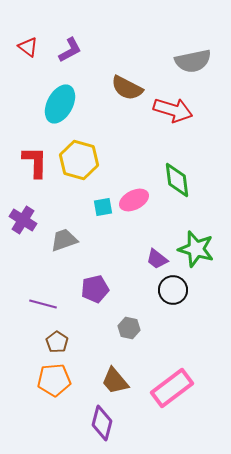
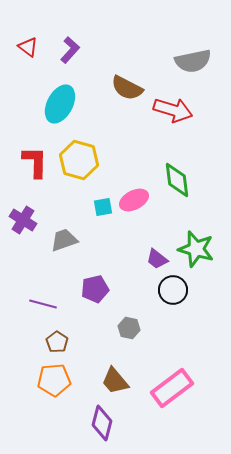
purple L-shape: rotated 20 degrees counterclockwise
